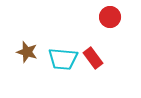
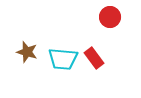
red rectangle: moved 1 px right
